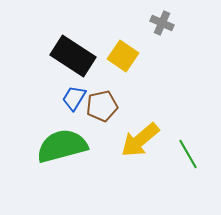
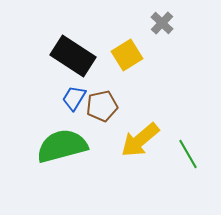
gray cross: rotated 20 degrees clockwise
yellow square: moved 4 px right, 1 px up; rotated 24 degrees clockwise
